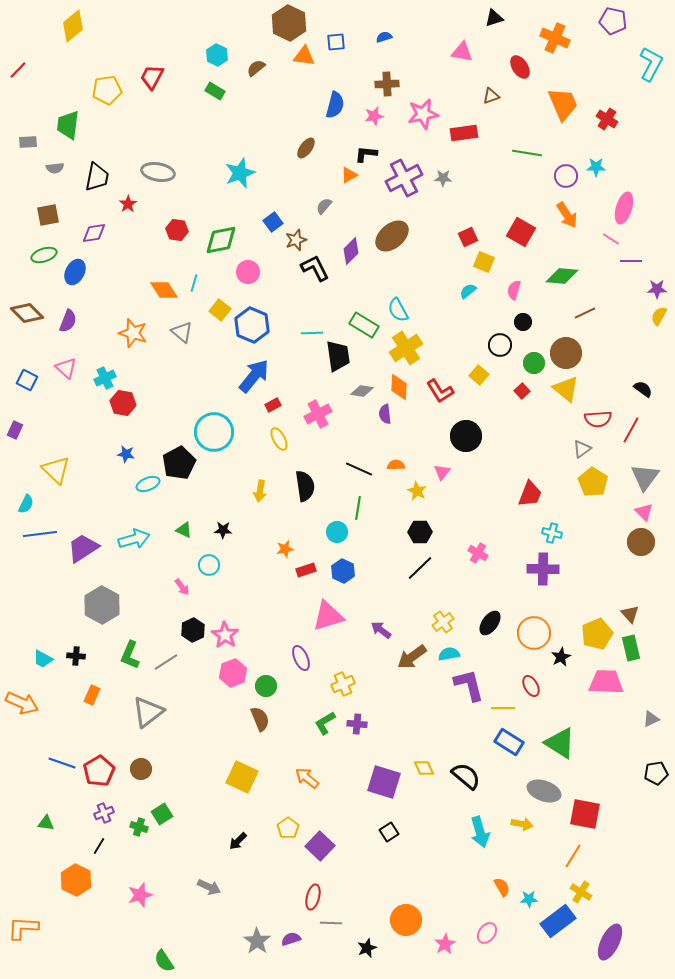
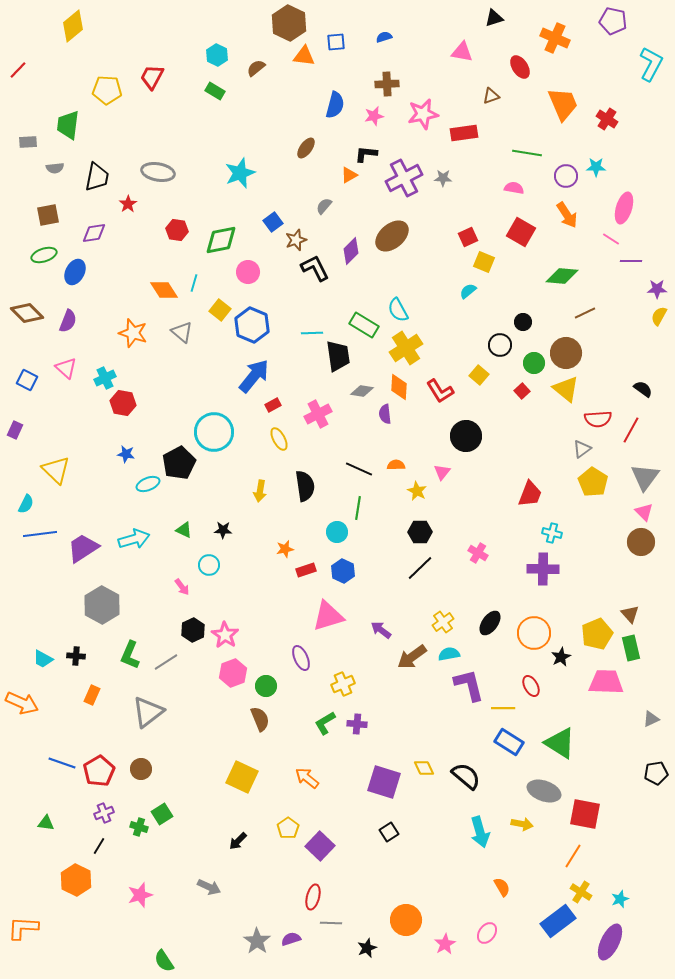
yellow pentagon at (107, 90): rotated 12 degrees clockwise
pink semicircle at (514, 290): moved 102 px up; rotated 84 degrees clockwise
cyan star at (529, 899): moved 91 px right; rotated 18 degrees counterclockwise
